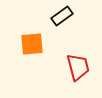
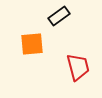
black rectangle: moved 3 px left
